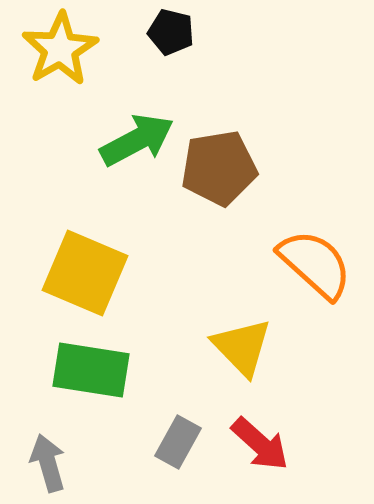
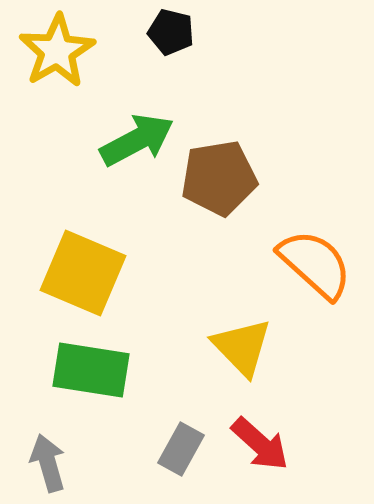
yellow star: moved 3 px left, 2 px down
brown pentagon: moved 10 px down
yellow square: moved 2 px left
gray rectangle: moved 3 px right, 7 px down
